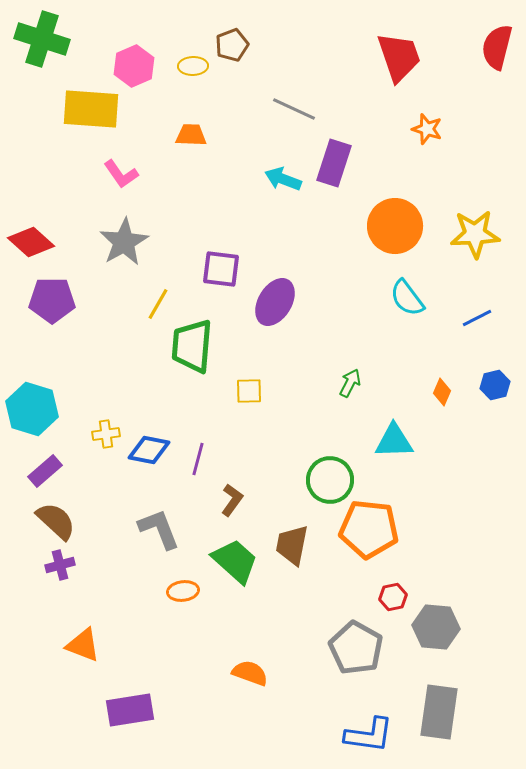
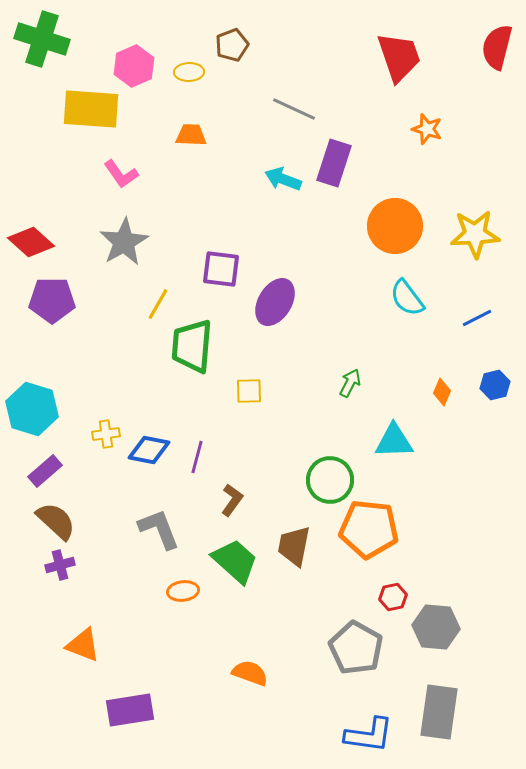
yellow ellipse at (193, 66): moved 4 px left, 6 px down
purple line at (198, 459): moved 1 px left, 2 px up
brown trapezoid at (292, 545): moved 2 px right, 1 px down
